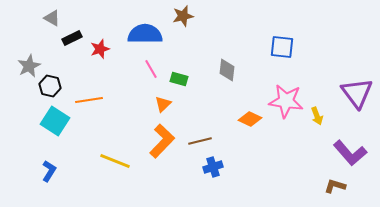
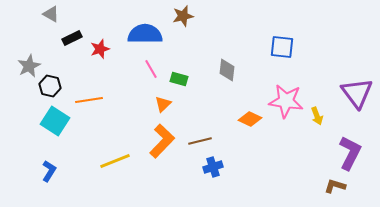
gray triangle: moved 1 px left, 4 px up
purple L-shape: rotated 112 degrees counterclockwise
yellow line: rotated 44 degrees counterclockwise
